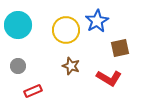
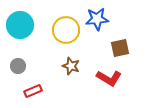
blue star: moved 2 px up; rotated 25 degrees clockwise
cyan circle: moved 2 px right
